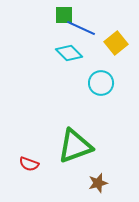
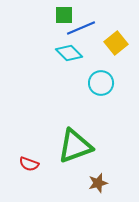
blue line: rotated 48 degrees counterclockwise
